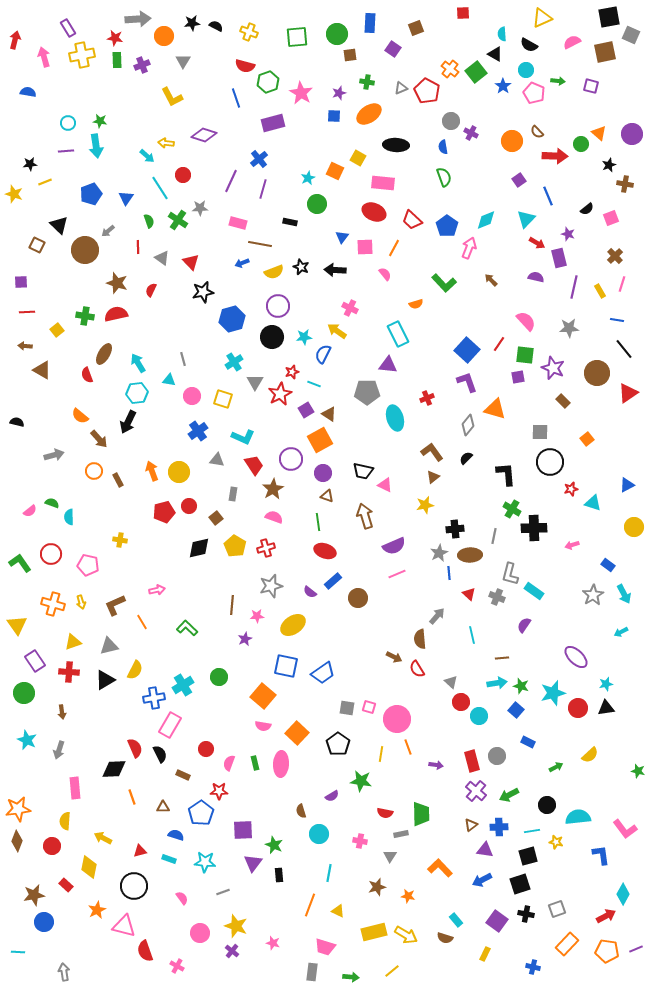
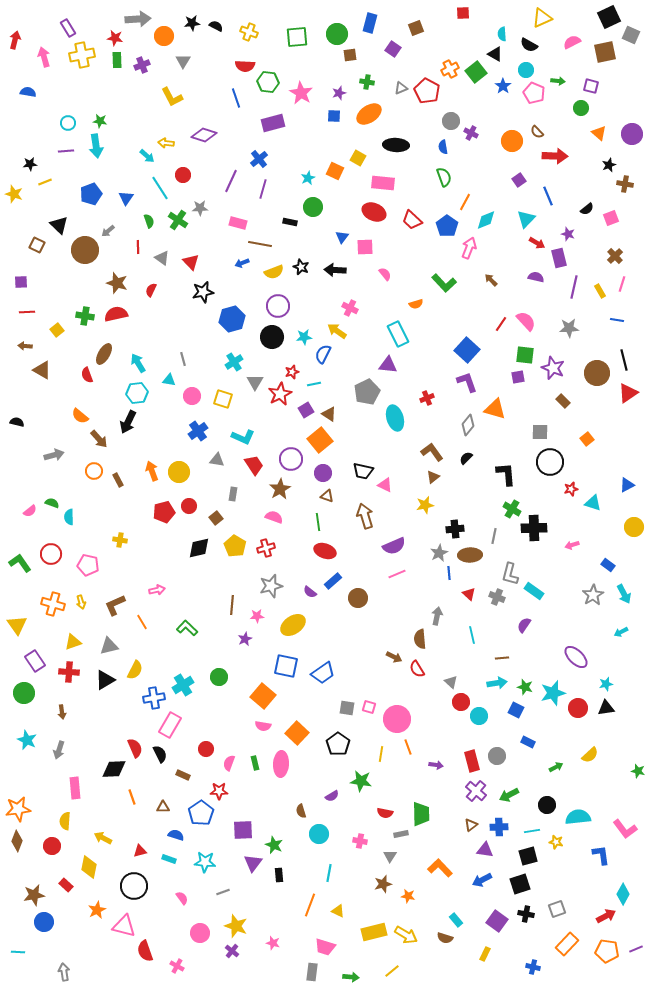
black square at (609, 17): rotated 15 degrees counterclockwise
blue rectangle at (370, 23): rotated 12 degrees clockwise
red semicircle at (245, 66): rotated 12 degrees counterclockwise
orange cross at (450, 69): rotated 24 degrees clockwise
green hexagon at (268, 82): rotated 25 degrees clockwise
green circle at (581, 144): moved 36 px up
green circle at (317, 204): moved 4 px left, 3 px down
orange line at (394, 248): moved 71 px right, 46 px up
red line at (499, 344): moved 2 px right, 20 px up
black line at (624, 349): moved 11 px down; rotated 25 degrees clockwise
cyan line at (314, 384): rotated 32 degrees counterclockwise
gray pentagon at (367, 392): rotated 25 degrees counterclockwise
orange square at (320, 440): rotated 10 degrees counterclockwise
brown star at (273, 489): moved 7 px right
gray arrow at (437, 616): rotated 30 degrees counterclockwise
green star at (521, 686): moved 4 px right, 1 px down
blue square at (516, 710): rotated 14 degrees counterclockwise
brown star at (377, 887): moved 6 px right, 3 px up
